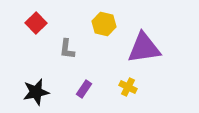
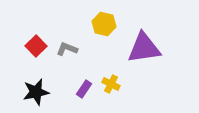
red square: moved 23 px down
gray L-shape: rotated 105 degrees clockwise
yellow cross: moved 17 px left, 3 px up
